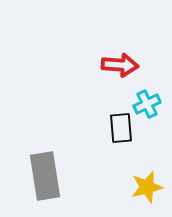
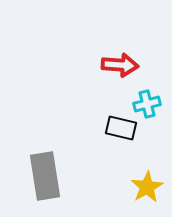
cyan cross: rotated 12 degrees clockwise
black rectangle: rotated 72 degrees counterclockwise
yellow star: rotated 16 degrees counterclockwise
